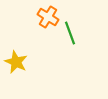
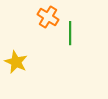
green line: rotated 20 degrees clockwise
